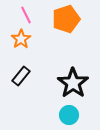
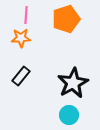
pink line: rotated 30 degrees clockwise
orange star: moved 1 px up; rotated 30 degrees clockwise
black star: rotated 8 degrees clockwise
